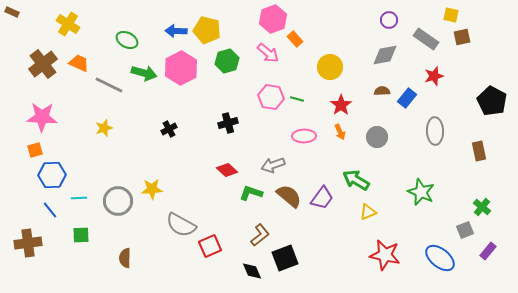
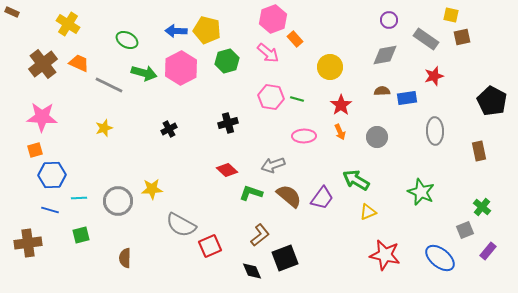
blue rectangle at (407, 98): rotated 42 degrees clockwise
blue line at (50, 210): rotated 36 degrees counterclockwise
green square at (81, 235): rotated 12 degrees counterclockwise
